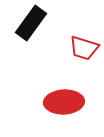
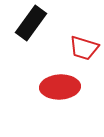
red ellipse: moved 4 px left, 15 px up
